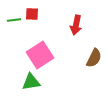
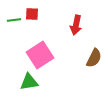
green triangle: moved 2 px left
